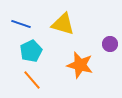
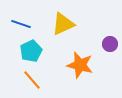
yellow triangle: rotated 40 degrees counterclockwise
